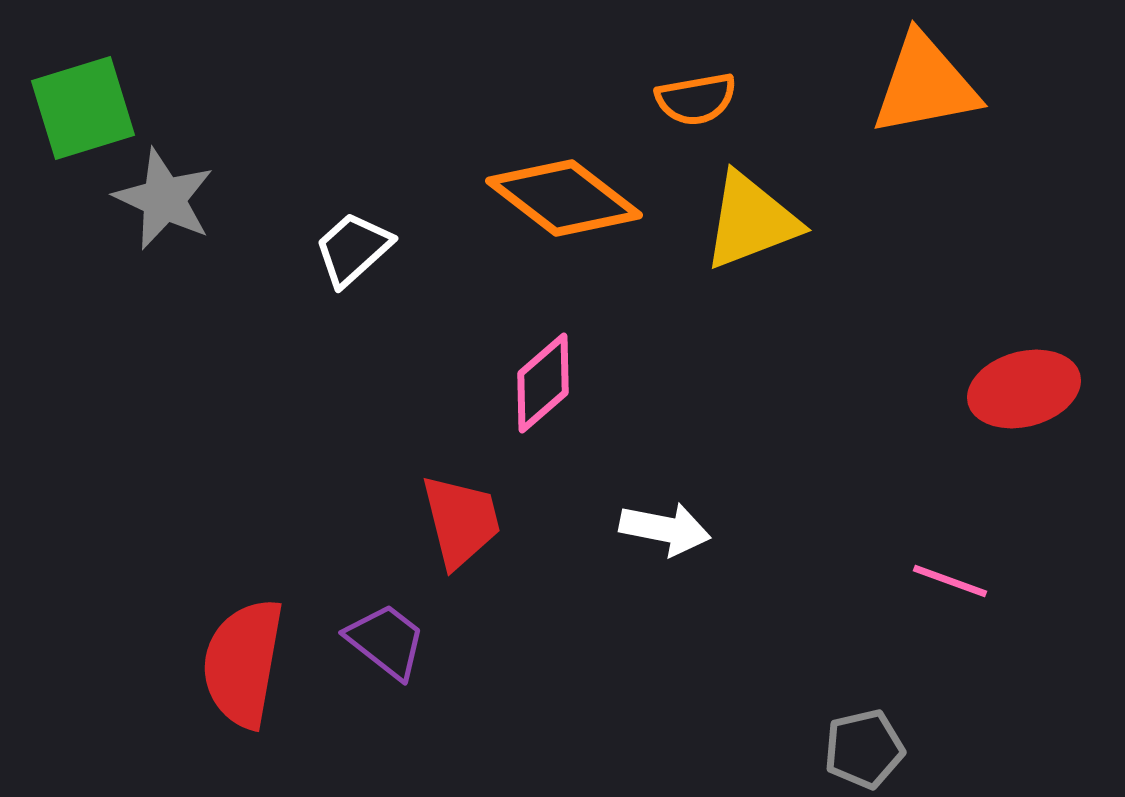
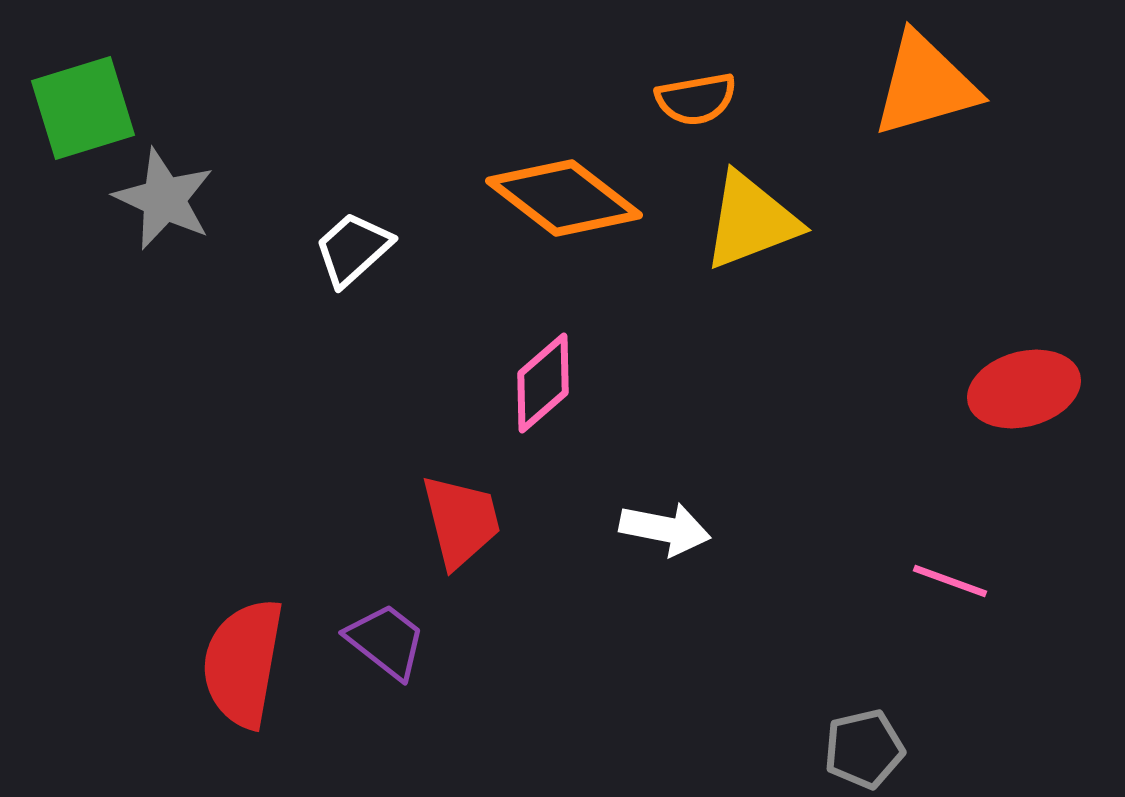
orange triangle: rotated 5 degrees counterclockwise
